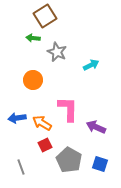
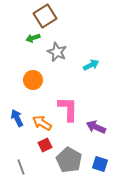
green arrow: rotated 24 degrees counterclockwise
blue arrow: rotated 72 degrees clockwise
